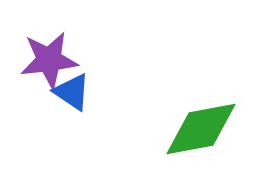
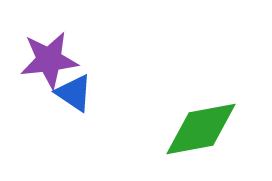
blue triangle: moved 2 px right, 1 px down
